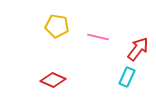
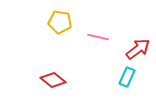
yellow pentagon: moved 3 px right, 4 px up
red arrow: rotated 15 degrees clockwise
red diamond: rotated 15 degrees clockwise
